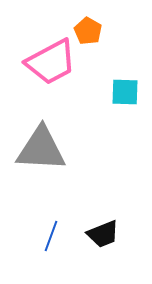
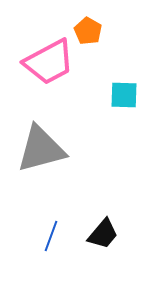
pink trapezoid: moved 2 px left
cyan square: moved 1 px left, 3 px down
gray triangle: rotated 18 degrees counterclockwise
black trapezoid: rotated 28 degrees counterclockwise
